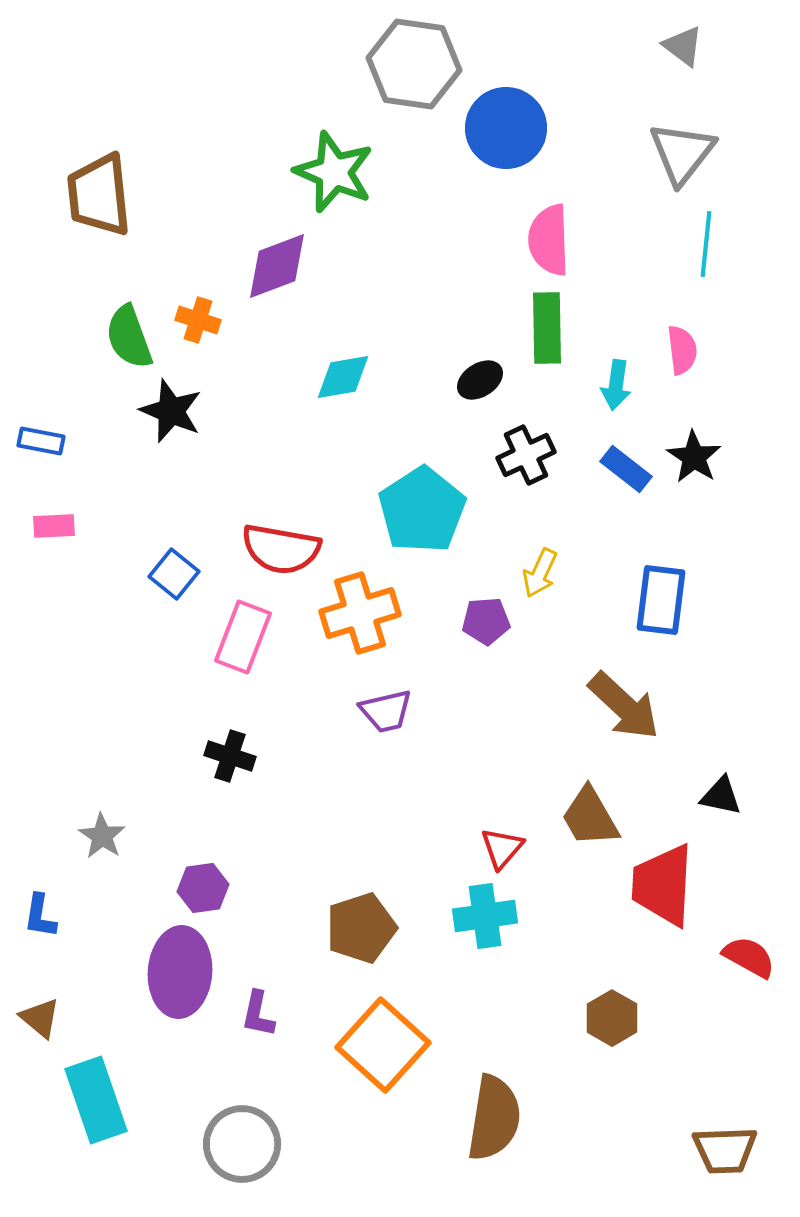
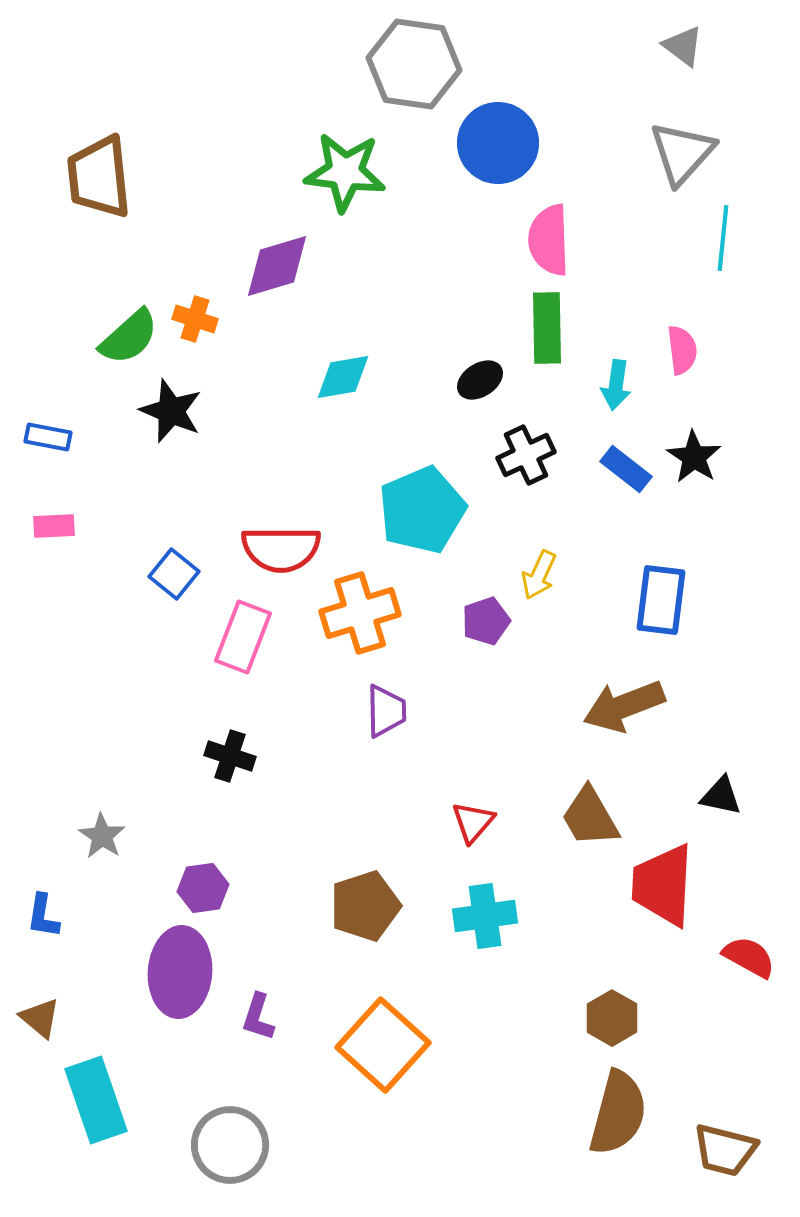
blue circle at (506, 128): moved 8 px left, 15 px down
gray triangle at (682, 153): rotated 4 degrees clockwise
green star at (334, 172): moved 11 px right; rotated 16 degrees counterclockwise
brown trapezoid at (99, 195): moved 18 px up
cyan line at (706, 244): moved 17 px right, 6 px up
purple diamond at (277, 266): rotated 4 degrees clockwise
orange cross at (198, 320): moved 3 px left, 1 px up
green semicircle at (129, 337): rotated 112 degrees counterclockwise
blue rectangle at (41, 441): moved 7 px right, 4 px up
cyan pentagon at (422, 510): rotated 10 degrees clockwise
red semicircle at (281, 549): rotated 10 degrees counterclockwise
yellow arrow at (540, 573): moved 1 px left, 2 px down
purple pentagon at (486, 621): rotated 15 degrees counterclockwise
brown arrow at (624, 706): rotated 116 degrees clockwise
purple trapezoid at (386, 711): rotated 78 degrees counterclockwise
red triangle at (502, 848): moved 29 px left, 26 px up
blue L-shape at (40, 916): moved 3 px right
brown pentagon at (361, 928): moved 4 px right, 22 px up
purple L-shape at (258, 1014): moved 3 px down; rotated 6 degrees clockwise
brown semicircle at (494, 1118): moved 124 px right, 5 px up; rotated 6 degrees clockwise
gray circle at (242, 1144): moved 12 px left, 1 px down
brown trapezoid at (725, 1150): rotated 16 degrees clockwise
